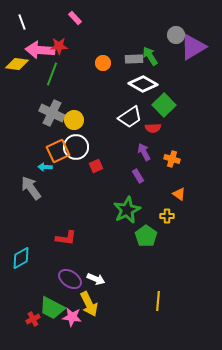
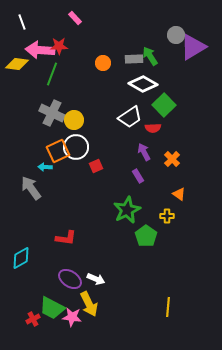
orange cross: rotated 28 degrees clockwise
yellow line: moved 10 px right, 6 px down
